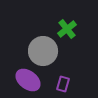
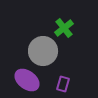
green cross: moved 3 px left, 1 px up
purple ellipse: moved 1 px left
